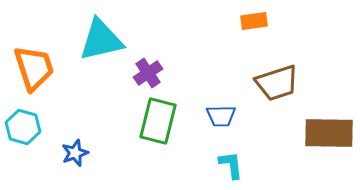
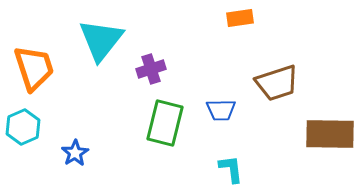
orange rectangle: moved 14 px left, 3 px up
cyan triangle: rotated 39 degrees counterclockwise
purple cross: moved 3 px right, 4 px up; rotated 16 degrees clockwise
blue trapezoid: moved 6 px up
green rectangle: moved 7 px right, 2 px down
cyan hexagon: rotated 20 degrees clockwise
brown rectangle: moved 1 px right, 1 px down
blue star: rotated 12 degrees counterclockwise
cyan L-shape: moved 4 px down
